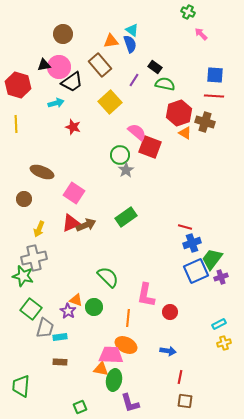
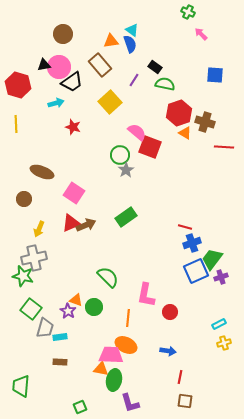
red line at (214, 96): moved 10 px right, 51 px down
